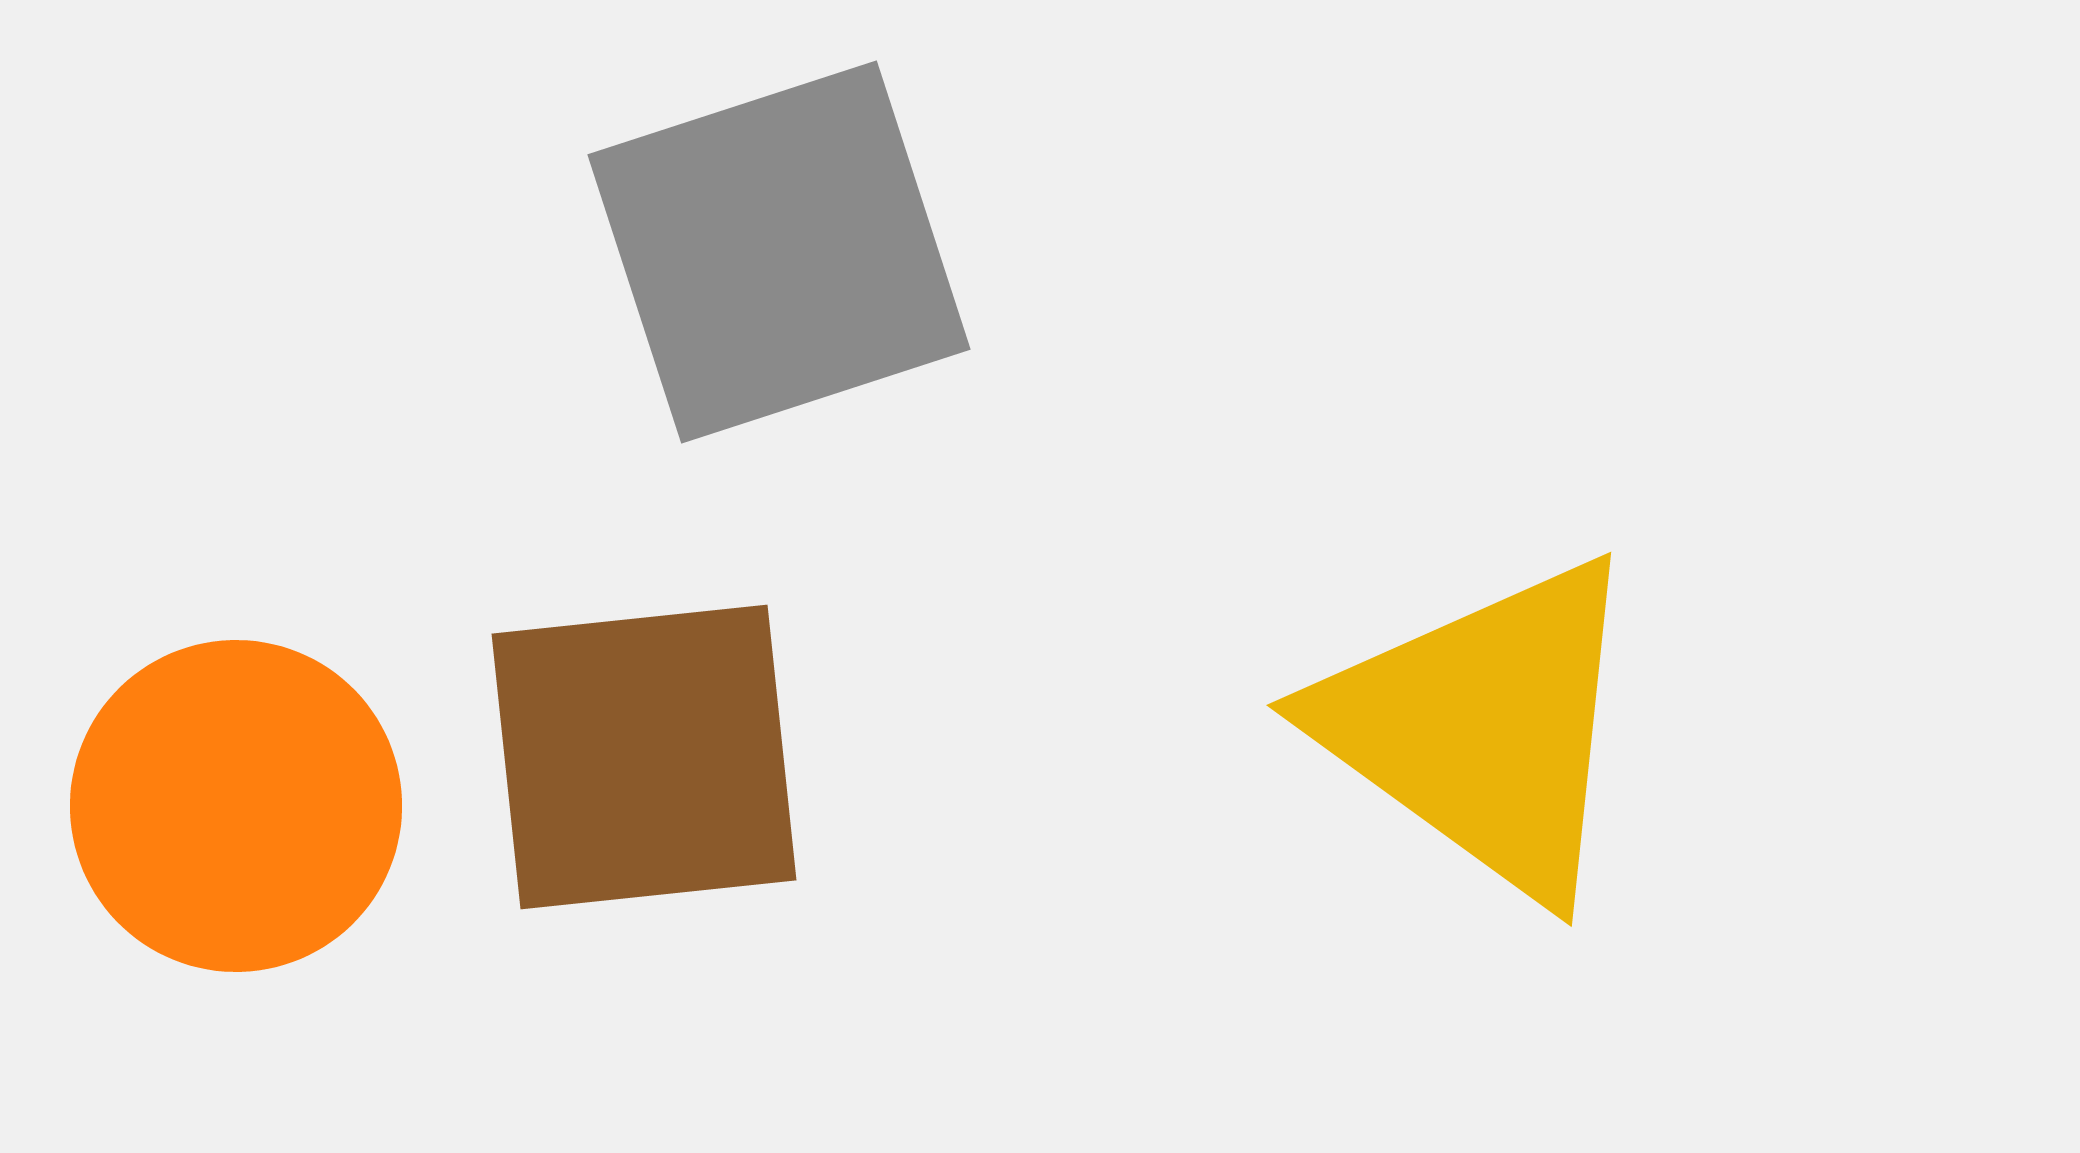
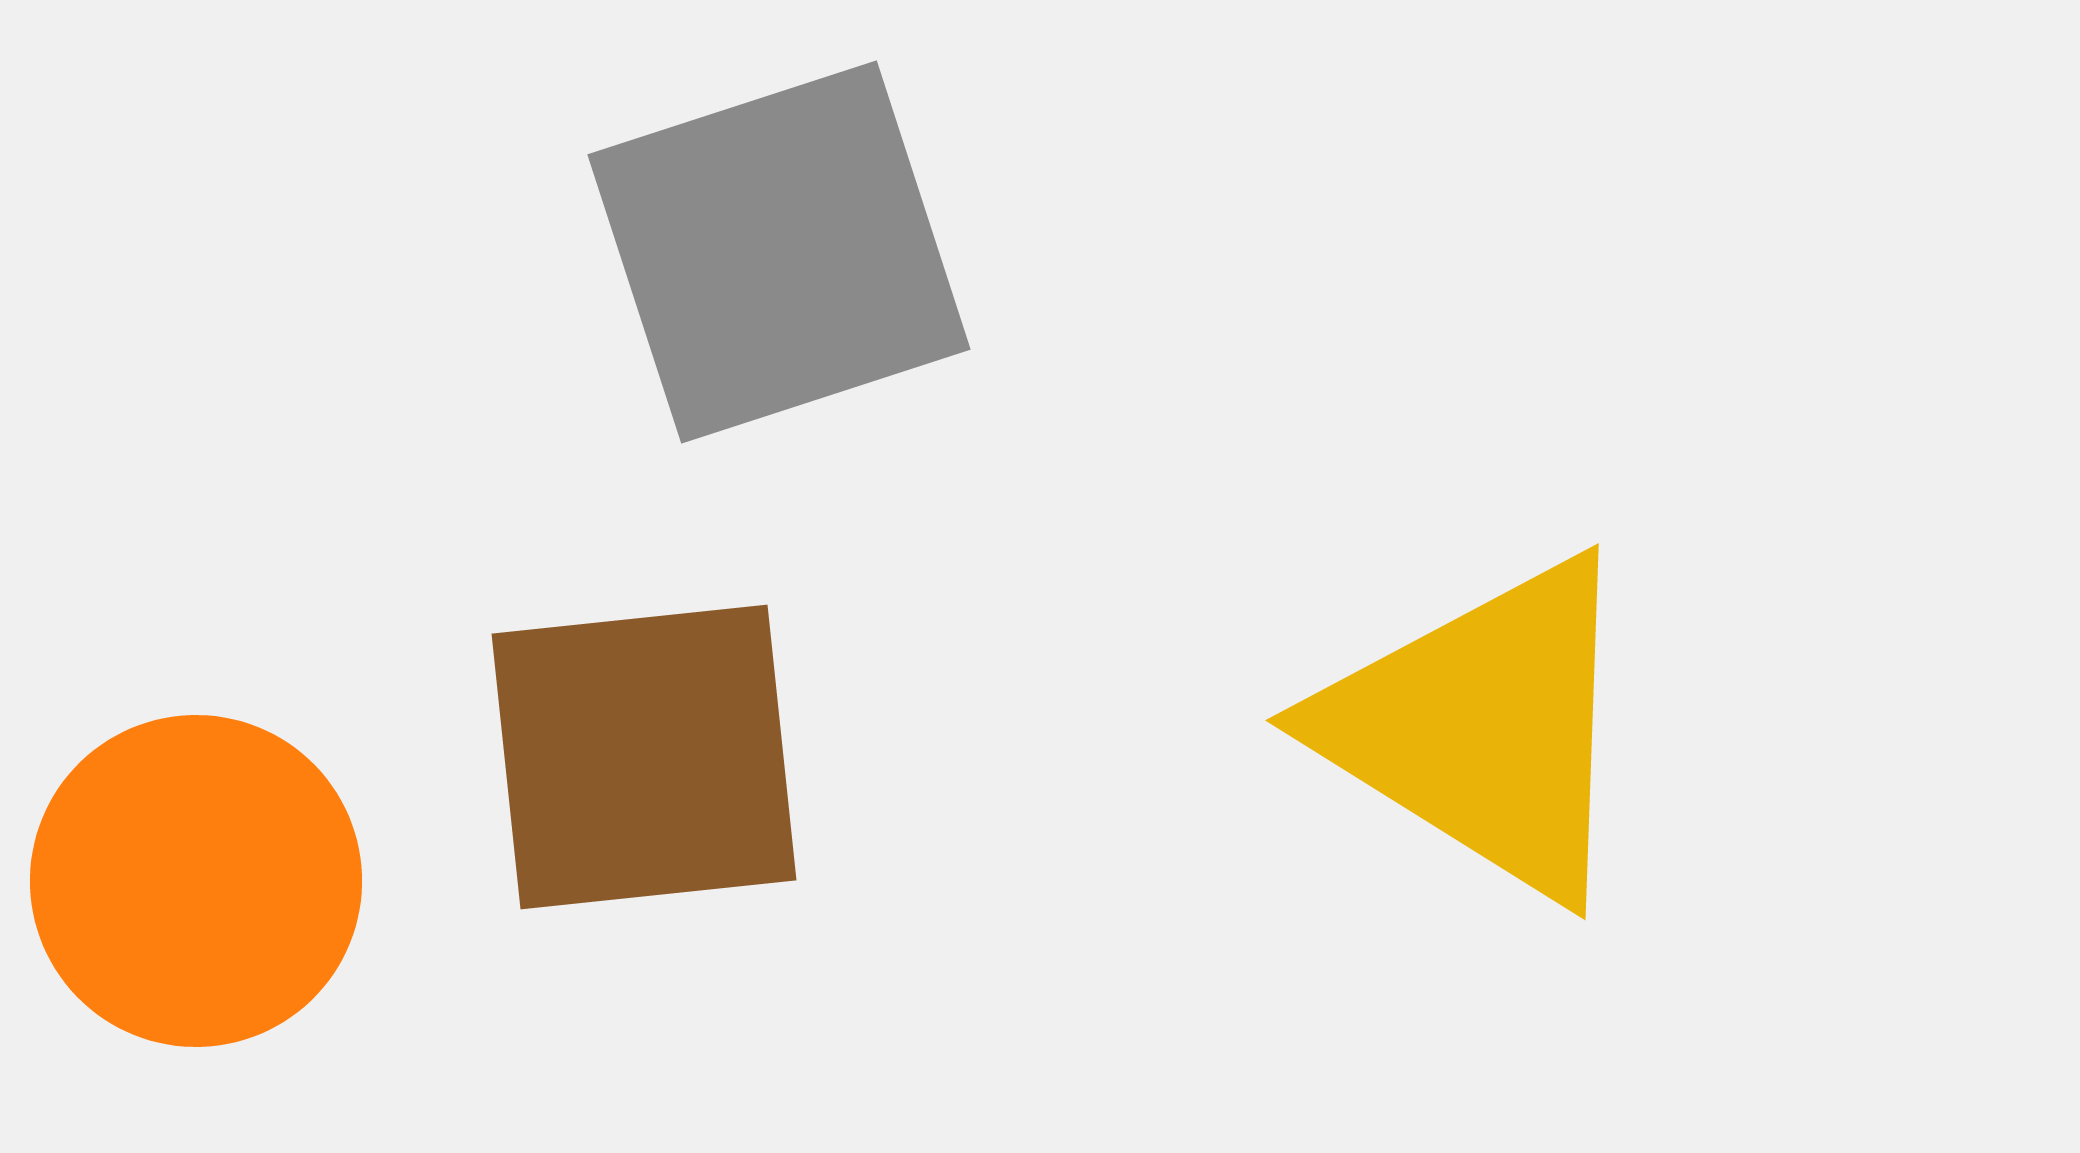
yellow triangle: rotated 4 degrees counterclockwise
orange circle: moved 40 px left, 75 px down
